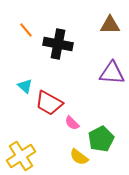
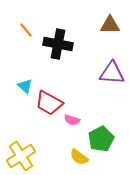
pink semicircle: moved 3 px up; rotated 28 degrees counterclockwise
